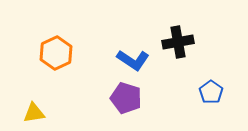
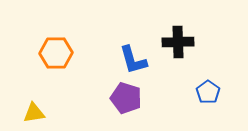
black cross: rotated 8 degrees clockwise
orange hexagon: rotated 24 degrees clockwise
blue L-shape: rotated 40 degrees clockwise
blue pentagon: moved 3 px left
